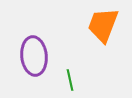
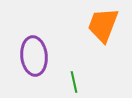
green line: moved 4 px right, 2 px down
